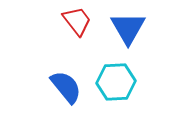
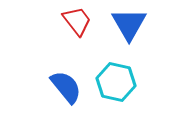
blue triangle: moved 1 px right, 4 px up
cyan hexagon: rotated 15 degrees clockwise
